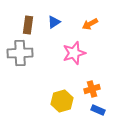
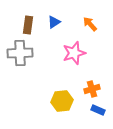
orange arrow: rotated 77 degrees clockwise
yellow hexagon: rotated 10 degrees clockwise
